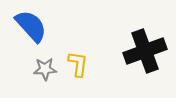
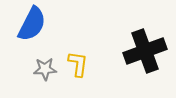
blue semicircle: moved 1 px right, 2 px up; rotated 69 degrees clockwise
